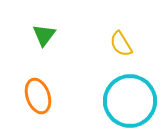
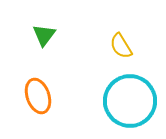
yellow semicircle: moved 2 px down
